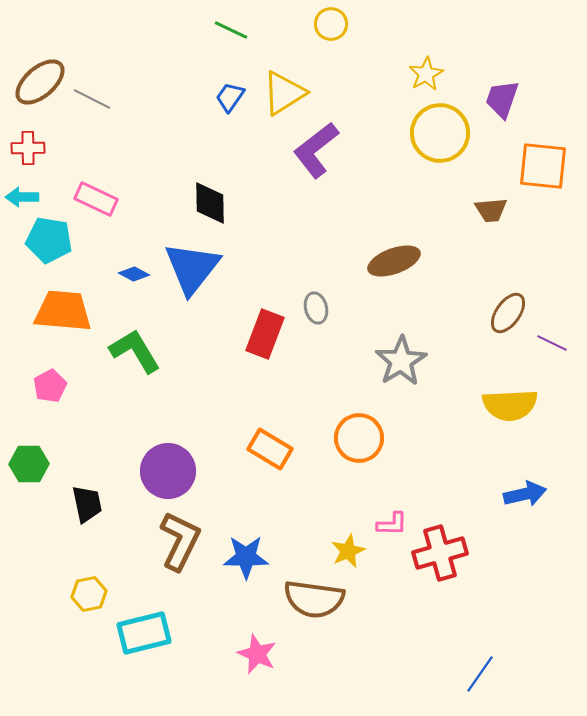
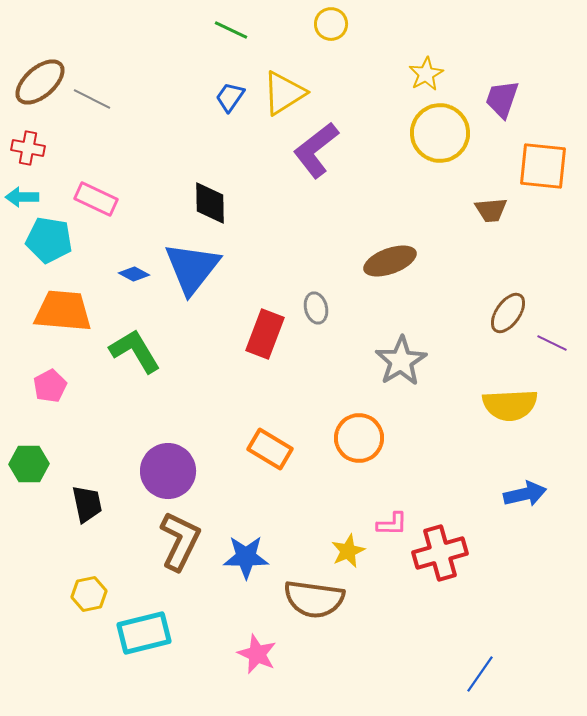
red cross at (28, 148): rotated 12 degrees clockwise
brown ellipse at (394, 261): moved 4 px left
